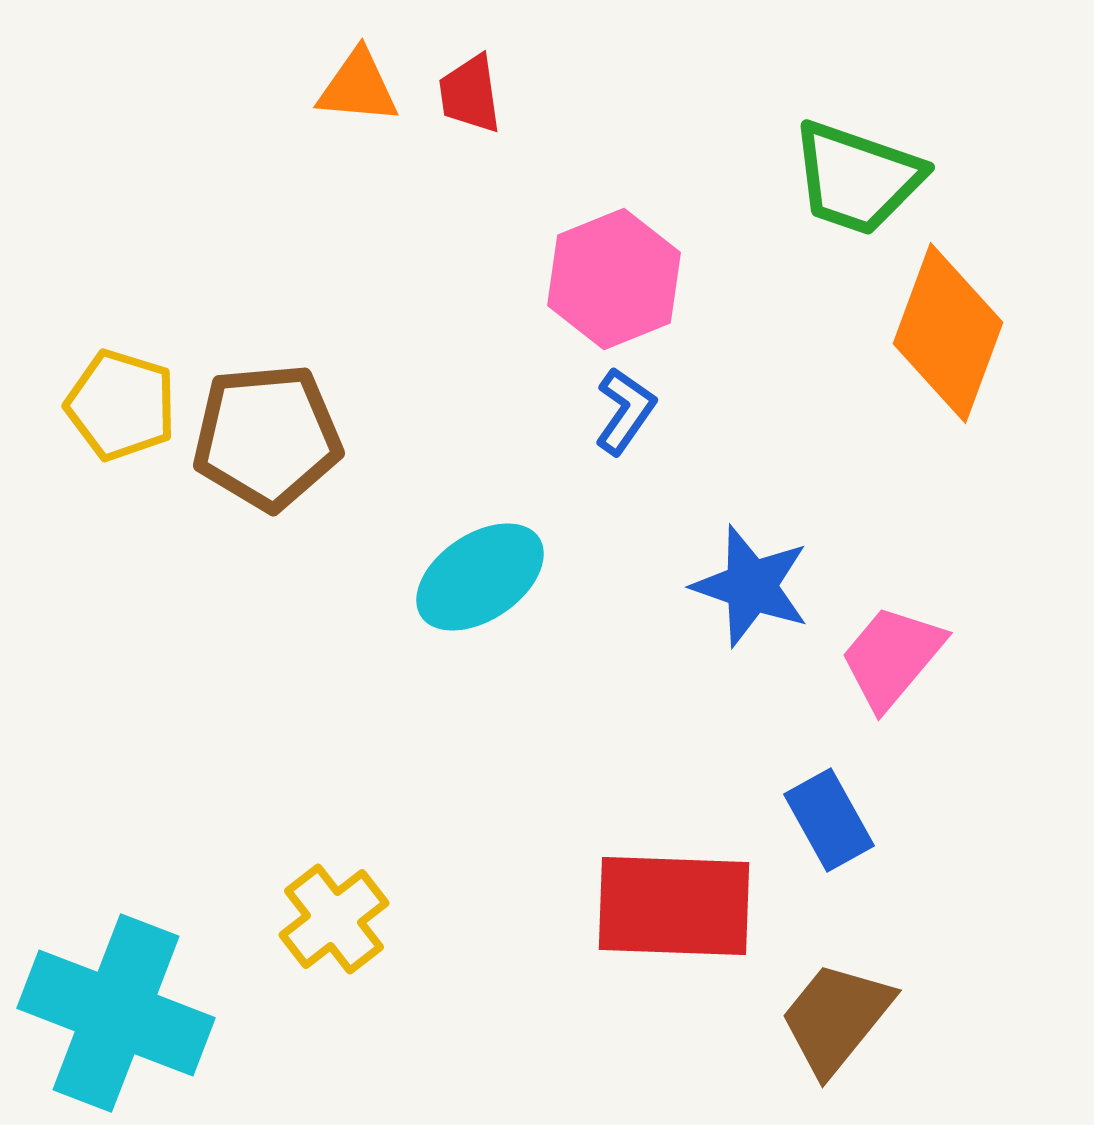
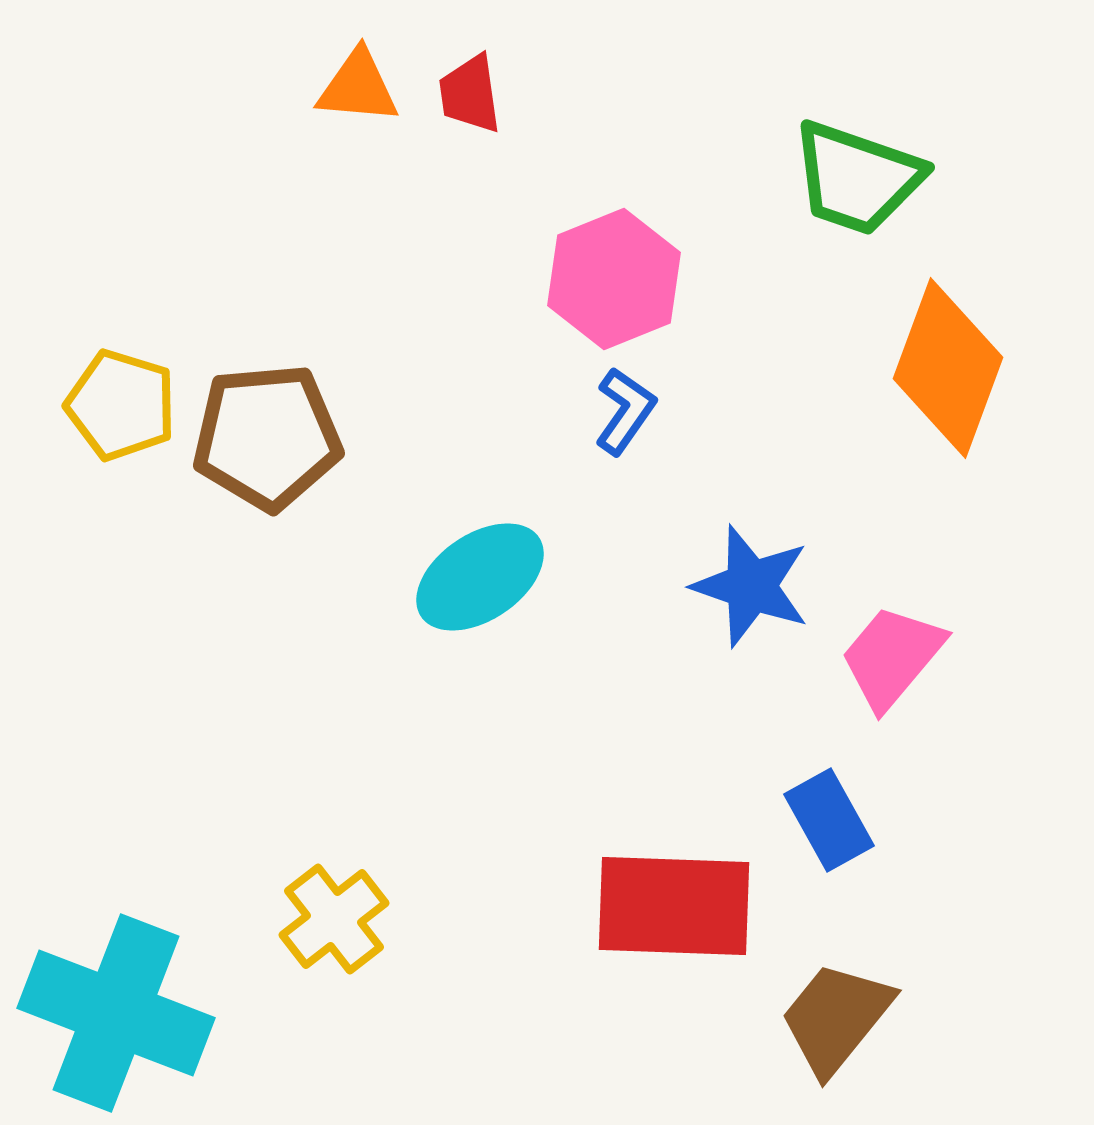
orange diamond: moved 35 px down
